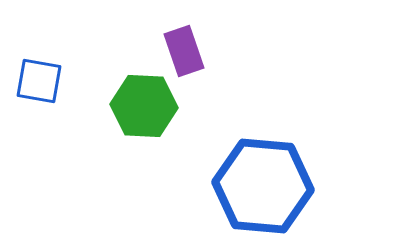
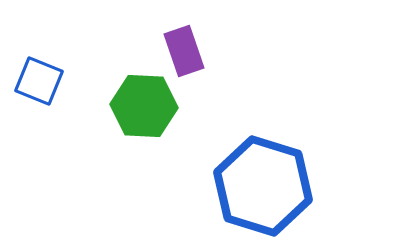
blue square: rotated 12 degrees clockwise
blue hexagon: rotated 12 degrees clockwise
